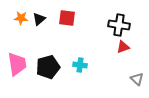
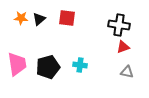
gray triangle: moved 10 px left, 7 px up; rotated 32 degrees counterclockwise
